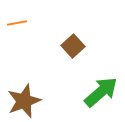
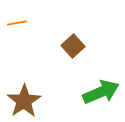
green arrow: rotated 18 degrees clockwise
brown star: rotated 12 degrees counterclockwise
